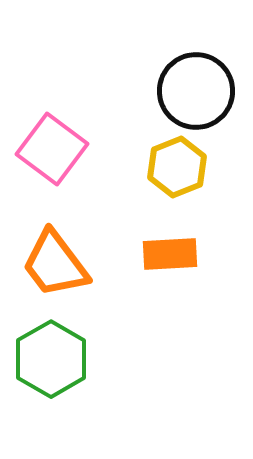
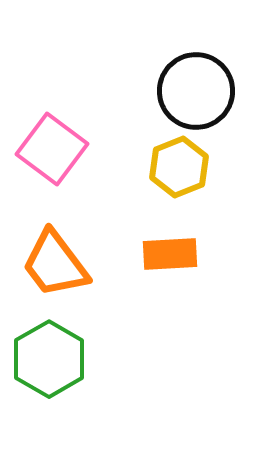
yellow hexagon: moved 2 px right
green hexagon: moved 2 px left
